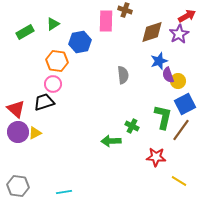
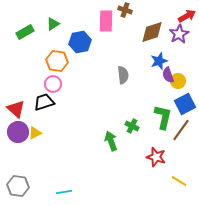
green arrow: rotated 72 degrees clockwise
red star: rotated 12 degrees clockwise
